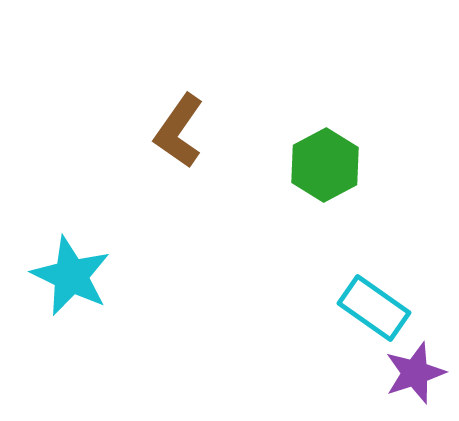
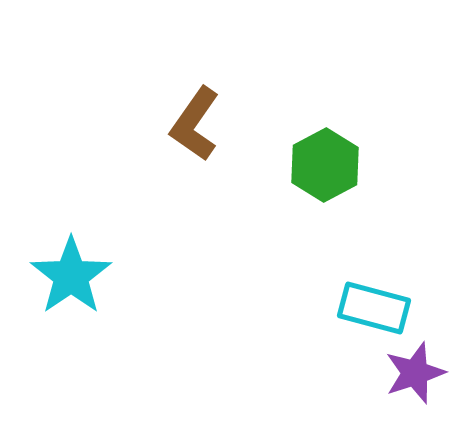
brown L-shape: moved 16 px right, 7 px up
cyan star: rotated 12 degrees clockwise
cyan rectangle: rotated 20 degrees counterclockwise
